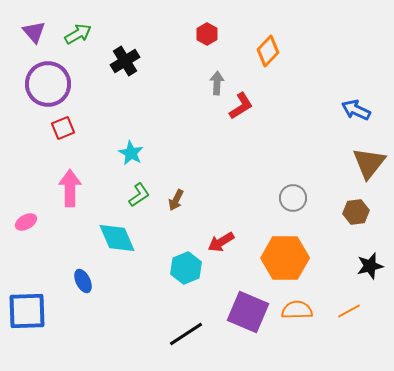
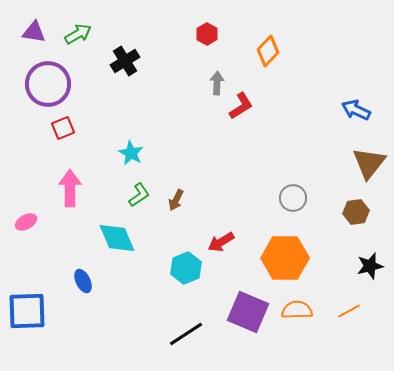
purple triangle: rotated 40 degrees counterclockwise
